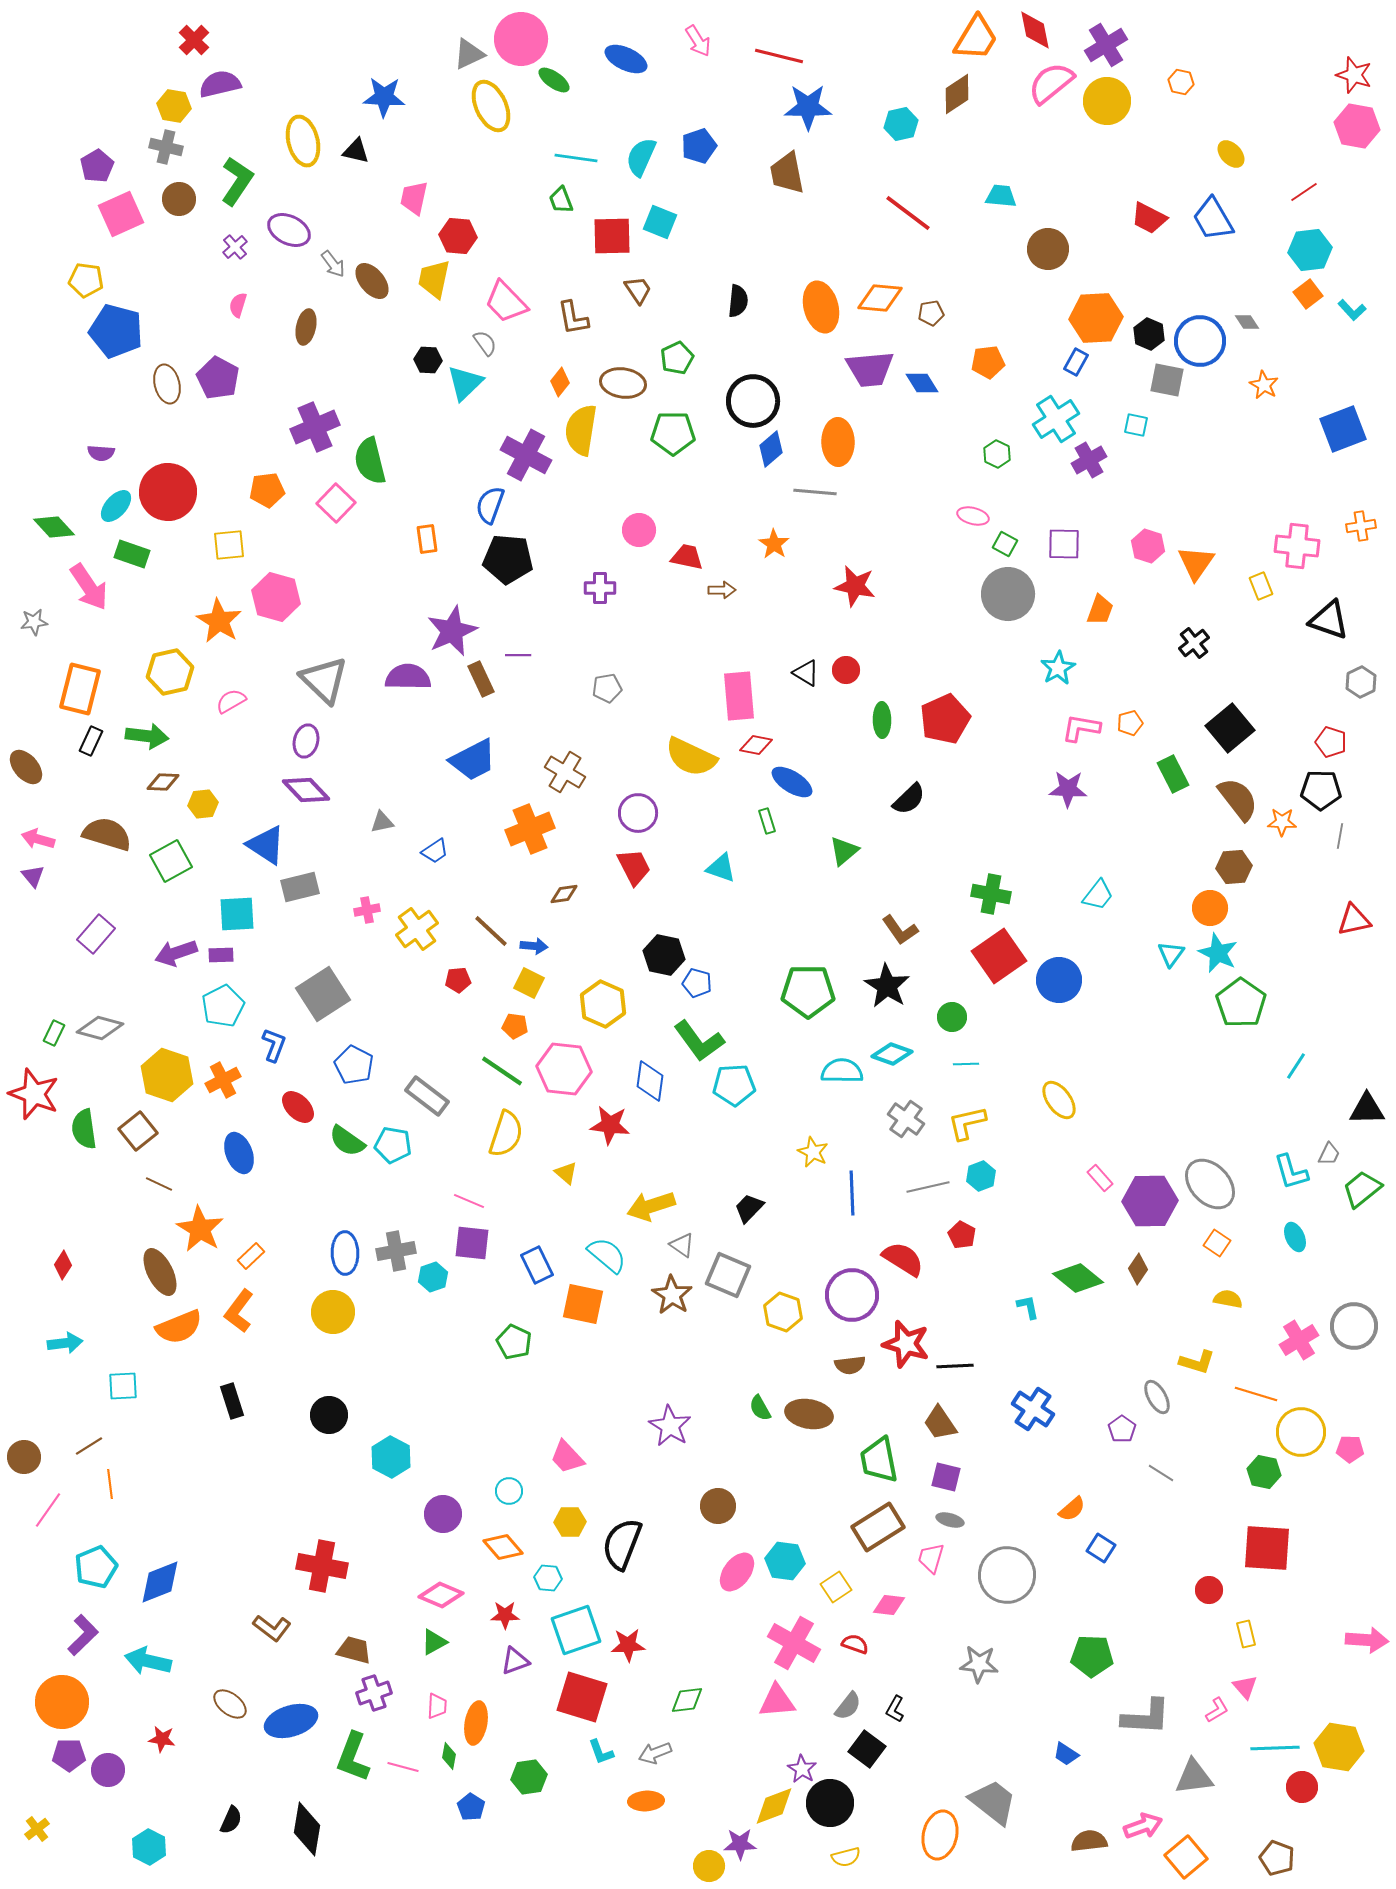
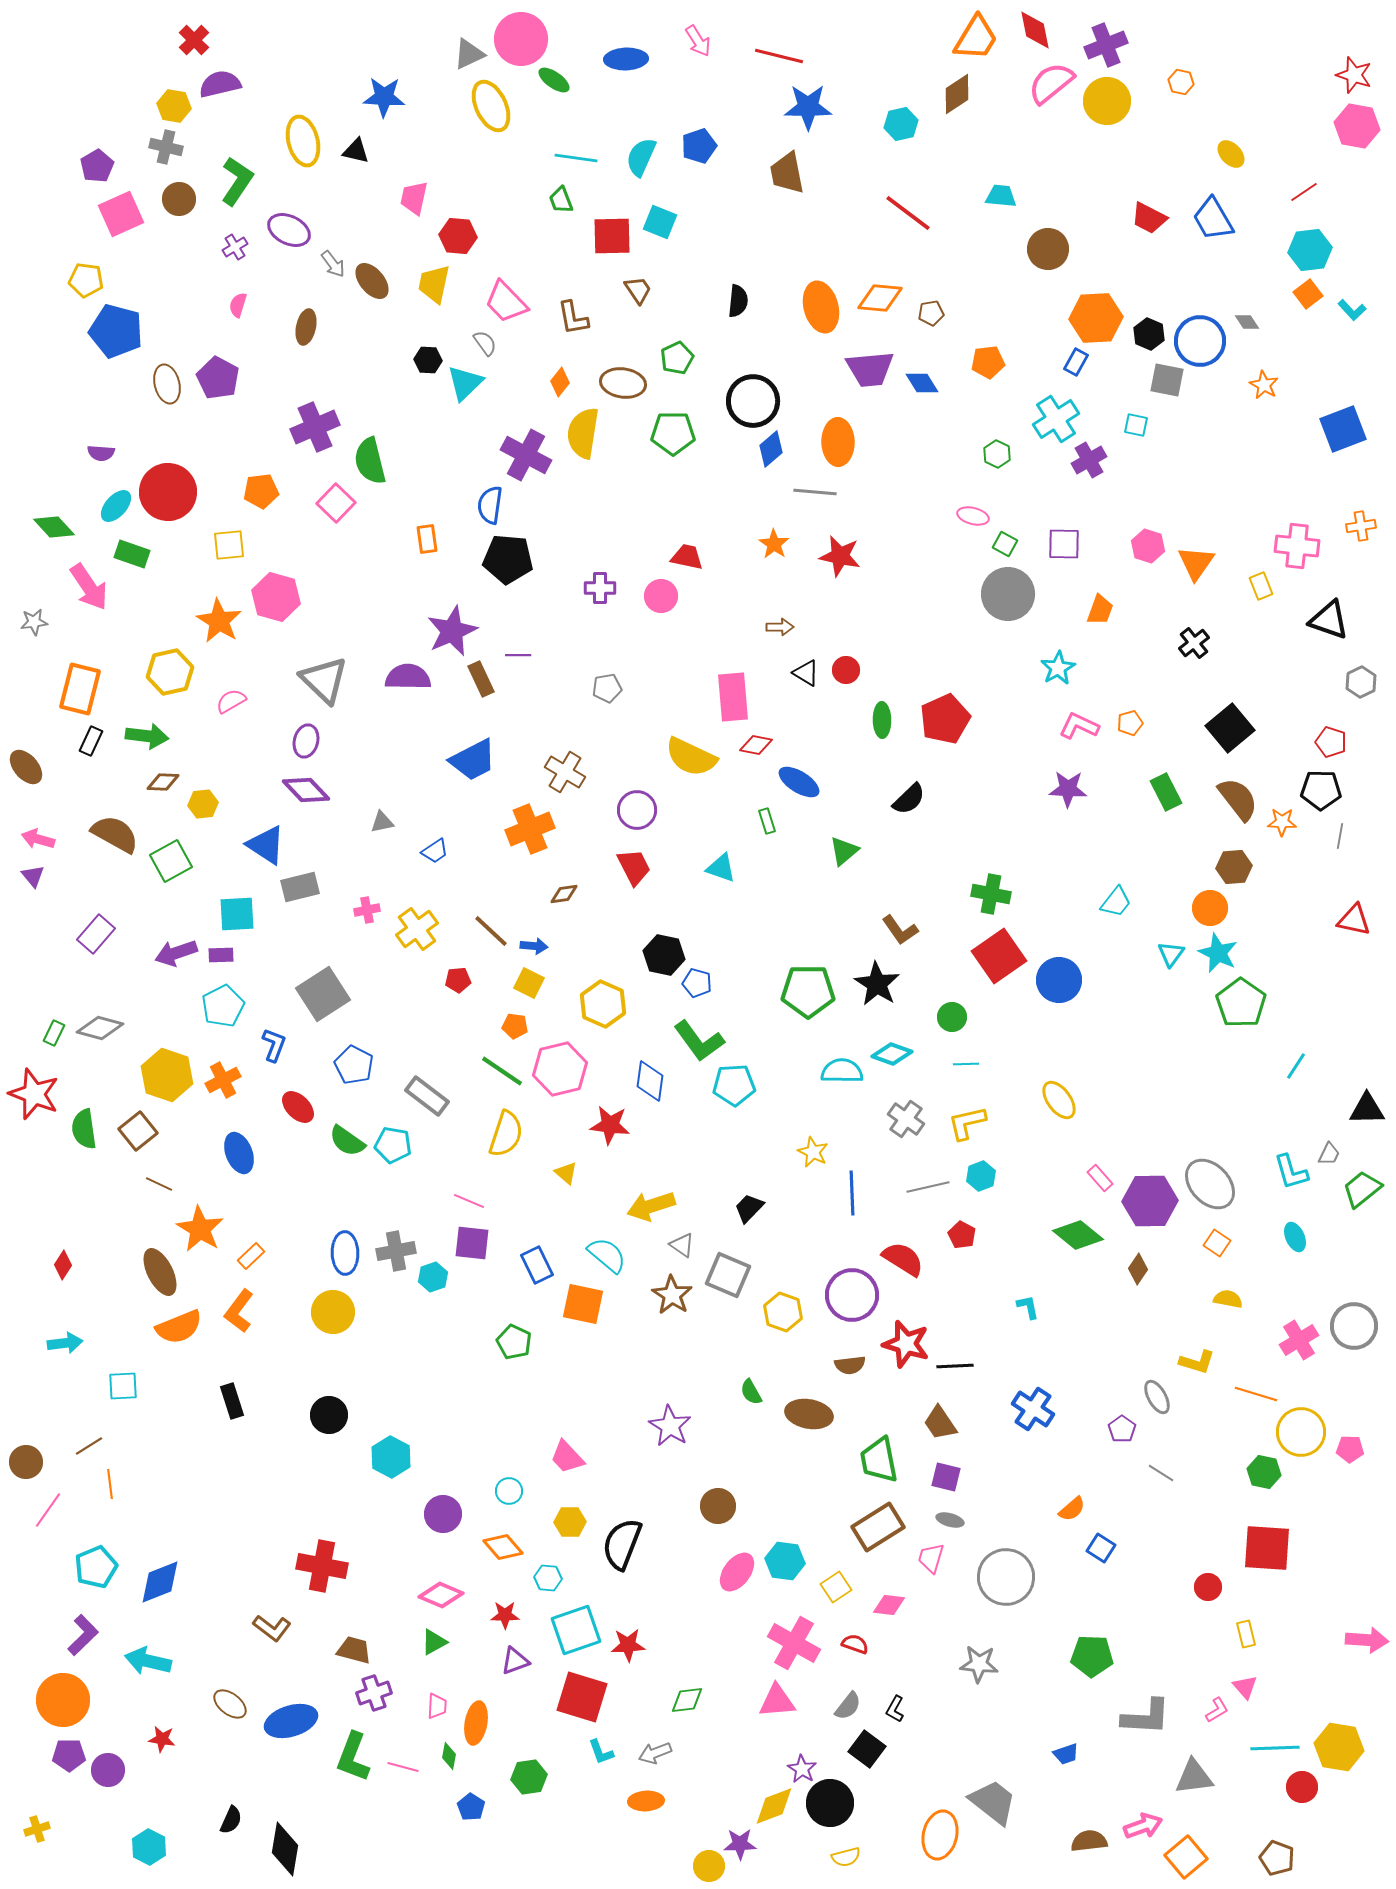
purple cross at (1106, 45): rotated 9 degrees clockwise
blue ellipse at (626, 59): rotated 27 degrees counterclockwise
purple cross at (235, 247): rotated 10 degrees clockwise
yellow trapezoid at (434, 279): moved 5 px down
yellow semicircle at (581, 430): moved 2 px right, 3 px down
orange pentagon at (267, 490): moved 6 px left, 1 px down
blue semicircle at (490, 505): rotated 12 degrees counterclockwise
pink circle at (639, 530): moved 22 px right, 66 px down
red star at (855, 586): moved 15 px left, 30 px up
brown arrow at (722, 590): moved 58 px right, 37 px down
pink rectangle at (739, 696): moved 6 px left, 1 px down
pink L-shape at (1081, 728): moved 2 px left, 2 px up; rotated 15 degrees clockwise
green rectangle at (1173, 774): moved 7 px left, 18 px down
blue ellipse at (792, 782): moved 7 px right
purple circle at (638, 813): moved 1 px left, 3 px up
brown semicircle at (107, 834): moved 8 px right; rotated 12 degrees clockwise
cyan trapezoid at (1098, 895): moved 18 px right, 7 px down
red triangle at (1354, 920): rotated 24 degrees clockwise
black star at (887, 986): moved 10 px left, 2 px up
pink hexagon at (564, 1069): moved 4 px left; rotated 20 degrees counterclockwise
green diamond at (1078, 1278): moved 43 px up
green semicircle at (760, 1408): moved 9 px left, 16 px up
brown circle at (24, 1457): moved 2 px right, 5 px down
gray circle at (1007, 1575): moved 1 px left, 2 px down
red circle at (1209, 1590): moved 1 px left, 3 px up
orange circle at (62, 1702): moved 1 px right, 2 px up
blue trapezoid at (1066, 1754): rotated 52 degrees counterclockwise
yellow cross at (37, 1829): rotated 20 degrees clockwise
black diamond at (307, 1829): moved 22 px left, 20 px down
